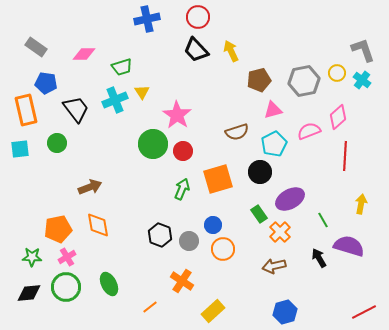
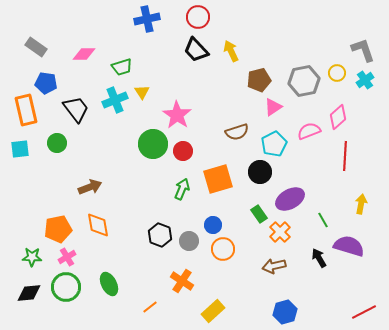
cyan cross at (362, 80): moved 3 px right; rotated 18 degrees clockwise
pink triangle at (273, 110): moved 3 px up; rotated 18 degrees counterclockwise
